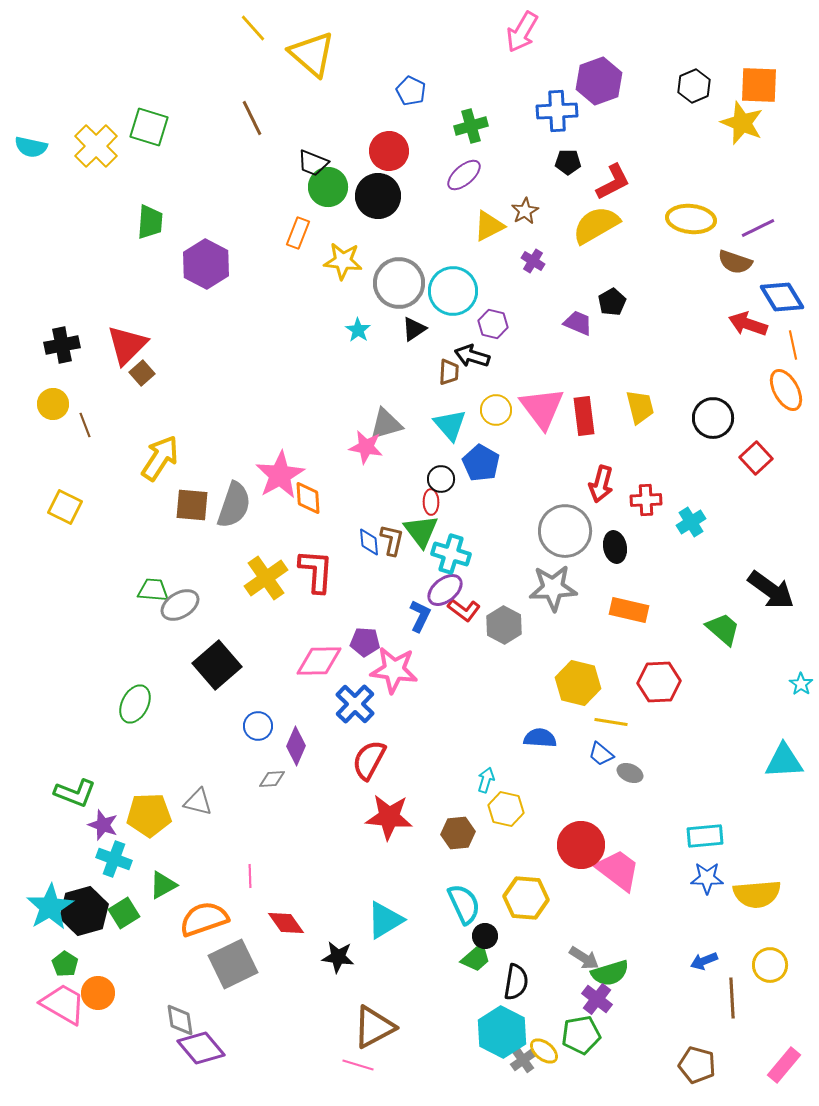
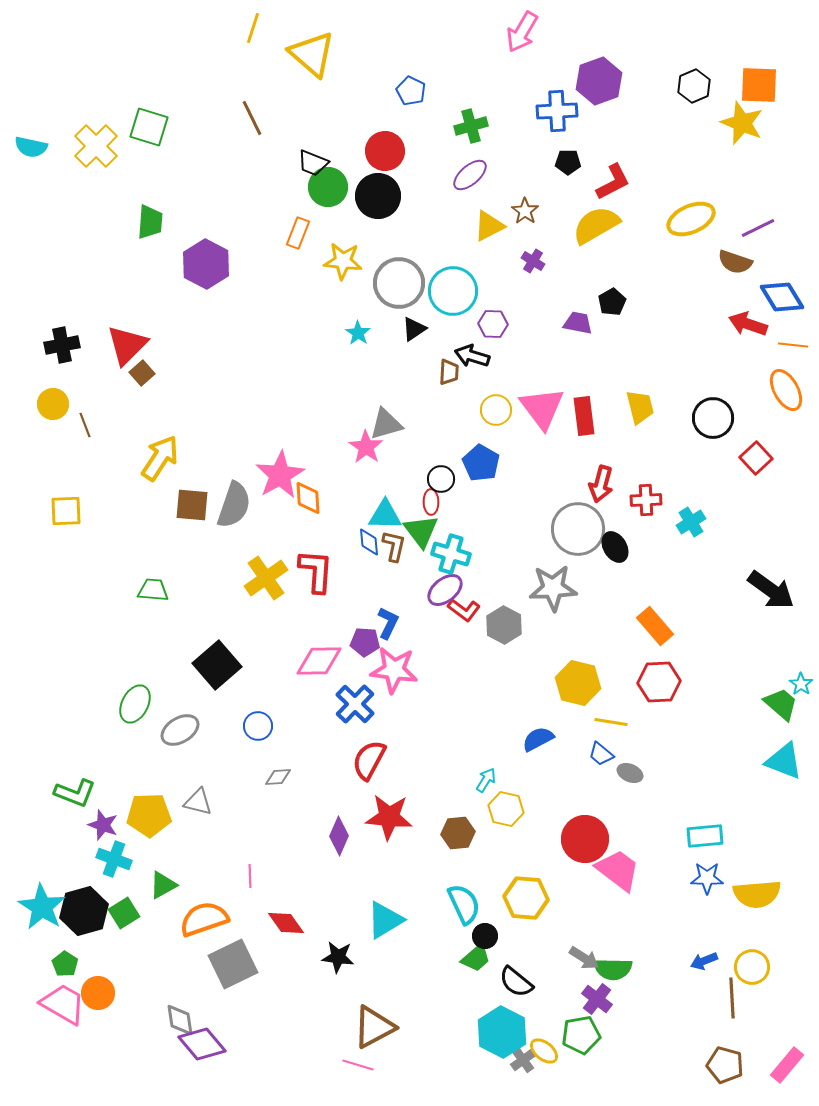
yellow line at (253, 28): rotated 60 degrees clockwise
red circle at (389, 151): moved 4 px left
purple ellipse at (464, 175): moved 6 px right
brown star at (525, 211): rotated 8 degrees counterclockwise
yellow ellipse at (691, 219): rotated 30 degrees counterclockwise
purple trapezoid at (578, 323): rotated 12 degrees counterclockwise
purple hexagon at (493, 324): rotated 12 degrees counterclockwise
cyan star at (358, 330): moved 3 px down
orange line at (793, 345): rotated 72 degrees counterclockwise
cyan triangle at (450, 425): moved 65 px left, 90 px down; rotated 48 degrees counterclockwise
pink star at (366, 447): rotated 24 degrees clockwise
yellow square at (65, 507): moved 1 px right, 4 px down; rotated 28 degrees counterclockwise
gray circle at (565, 531): moved 13 px right, 2 px up
brown L-shape at (392, 540): moved 2 px right, 6 px down
black ellipse at (615, 547): rotated 20 degrees counterclockwise
gray ellipse at (180, 605): moved 125 px down
orange rectangle at (629, 610): moved 26 px right, 16 px down; rotated 36 degrees clockwise
blue L-shape at (420, 616): moved 32 px left, 7 px down
green trapezoid at (723, 629): moved 58 px right, 75 px down
blue semicircle at (540, 738): moved 2 px left, 1 px down; rotated 32 degrees counterclockwise
purple diamond at (296, 746): moved 43 px right, 90 px down
cyan triangle at (784, 761): rotated 24 degrees clockwise
gray diamond at (272, 779): moved 6 px right, 2 px up
cyan arrow at (486, 780): rotated 15 degrees clockwise
red circle at (581, 845): moved 4 px right, 6 px up
cyan star at (50, 907): moved 8 px left; rotated 9 degrees counterclockwise
yellow circle at (770, 965): moved 18 px left, 2 px down
green semicircle at (610, 973): moved 3 px right, 4 px up; rotated 18 degrees clockwise
black semicircle at (516, 982): rotated 120 degrees clockwise
purple diamond at (201, 1048): moved 1 px right, 4 px up
brown pentagon at (697, 1065): moved 28 px right
pink rectangle at (784, 1065): moved 3 px right
